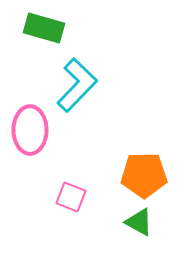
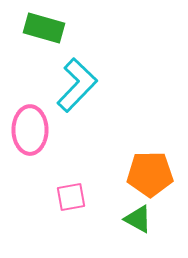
orange pentagon: moved 6 px right, 1 px up
pink square: rotated 32 degrees counterclockwise
green triangle: moved 1 px left, 3 px up
